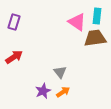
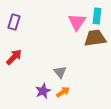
pink triangle: rotated 30 degrees clockwise
red arrow: rotated 12 degrees counterclockwise
